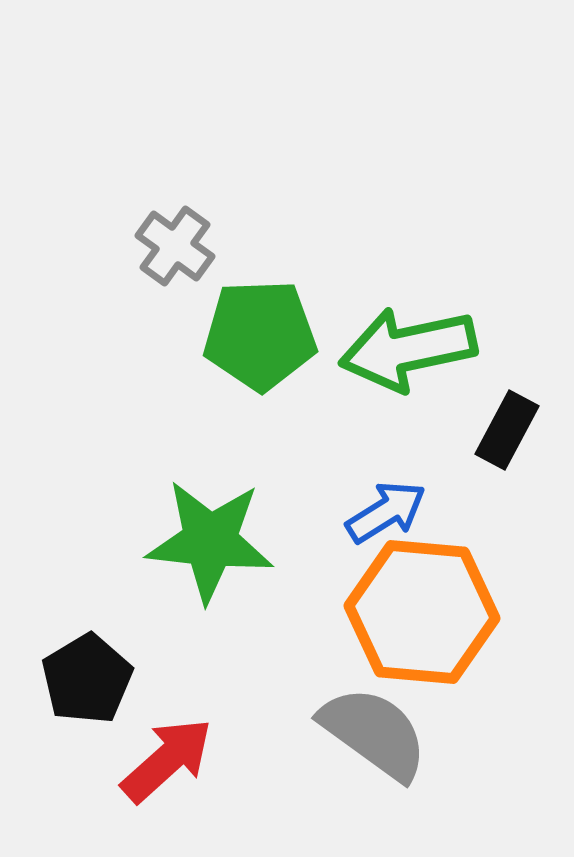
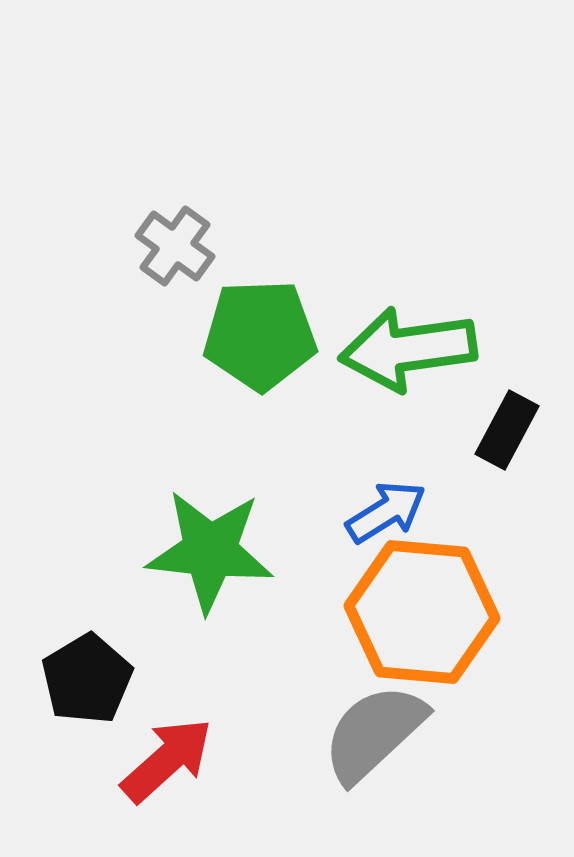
green arrow: rotated 4 degrees clockwise
green star: moved 10 px down
gray semicircle: rotated 79 degrees counterclockwise
